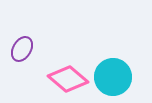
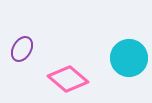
cyan circle: moved 16 px right, 19 px up
